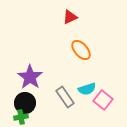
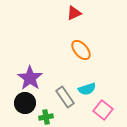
red triangle: moved 4 px right, 4 px up
purple star: moved 1 px down
pink square: moved 10 px down
green cross: moved 25 px right
